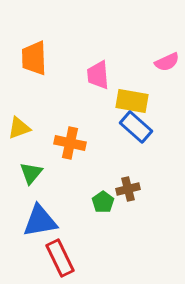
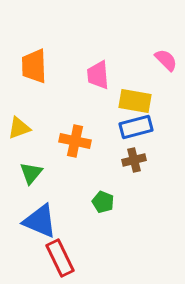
orange trapezoid: moved 8 px down
pink semicircle: moved 1 px left, 2 px up; rotated 110 degrees counterclockwise
yellow rectangle: moved 3 px right
blue rectangle: rotated 56 degrees counterclockwise
orange cross: moved 5 px right, 2 px up
brown cross: moved 6 px right, 29 px up
green pentagon: rotated 15 degrees counterclockwise
blue triangle: rotated 33 degrees clockwise
